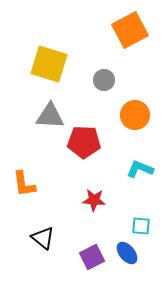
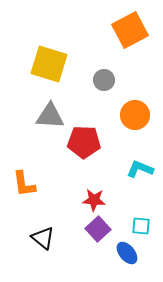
purple square: moved 6 px right, 28 px up; rotated 15 degrees counterclockwise
